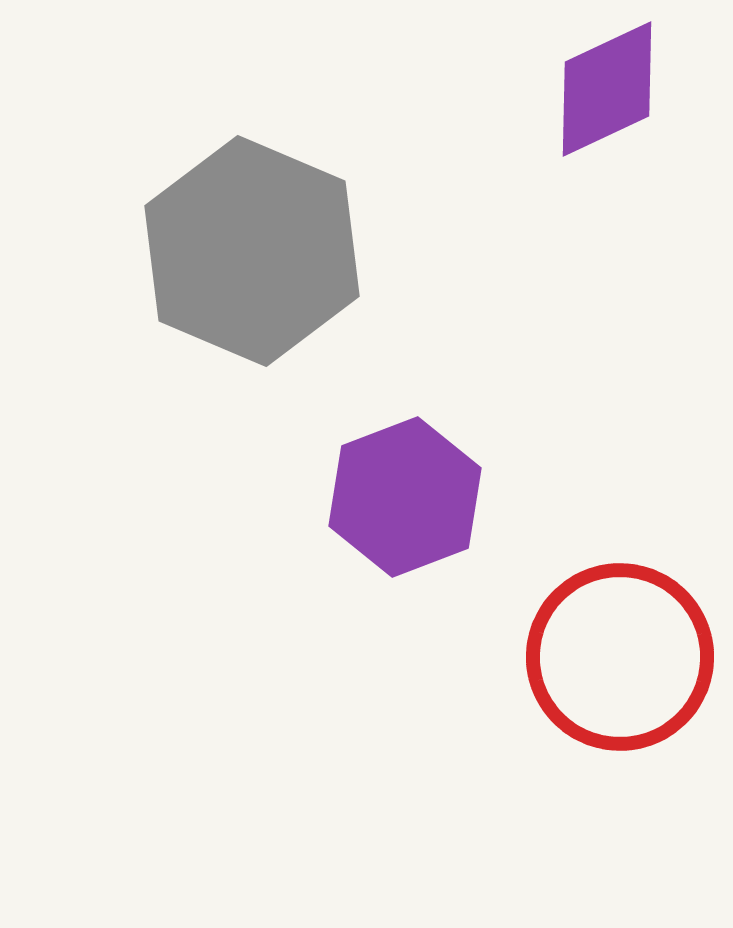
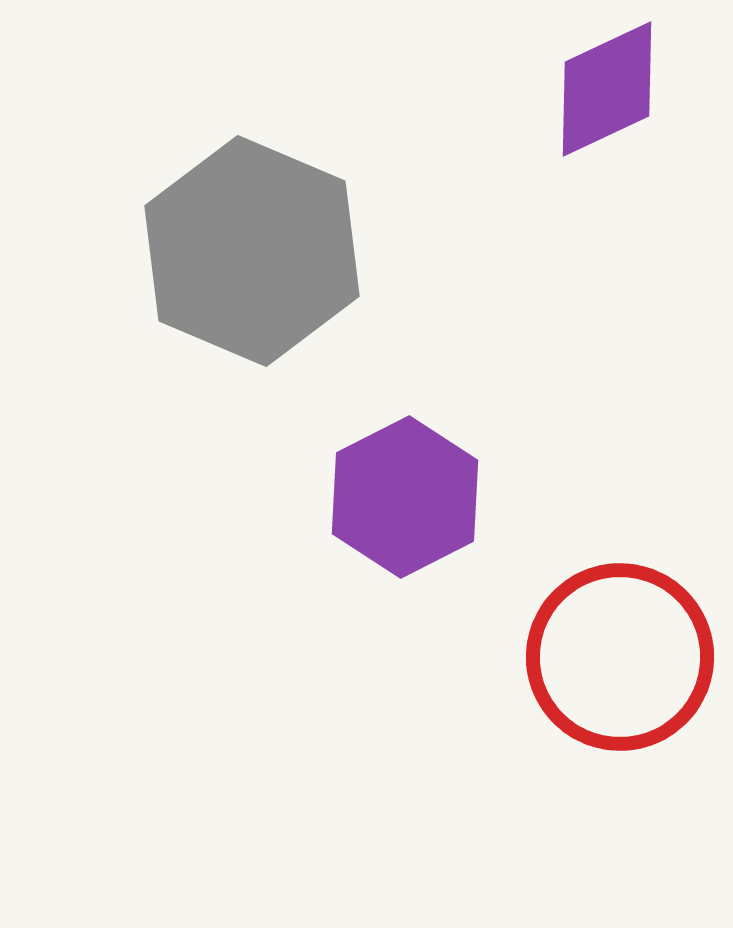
purple hexagon: rotated 6 degrees counterclockwise
